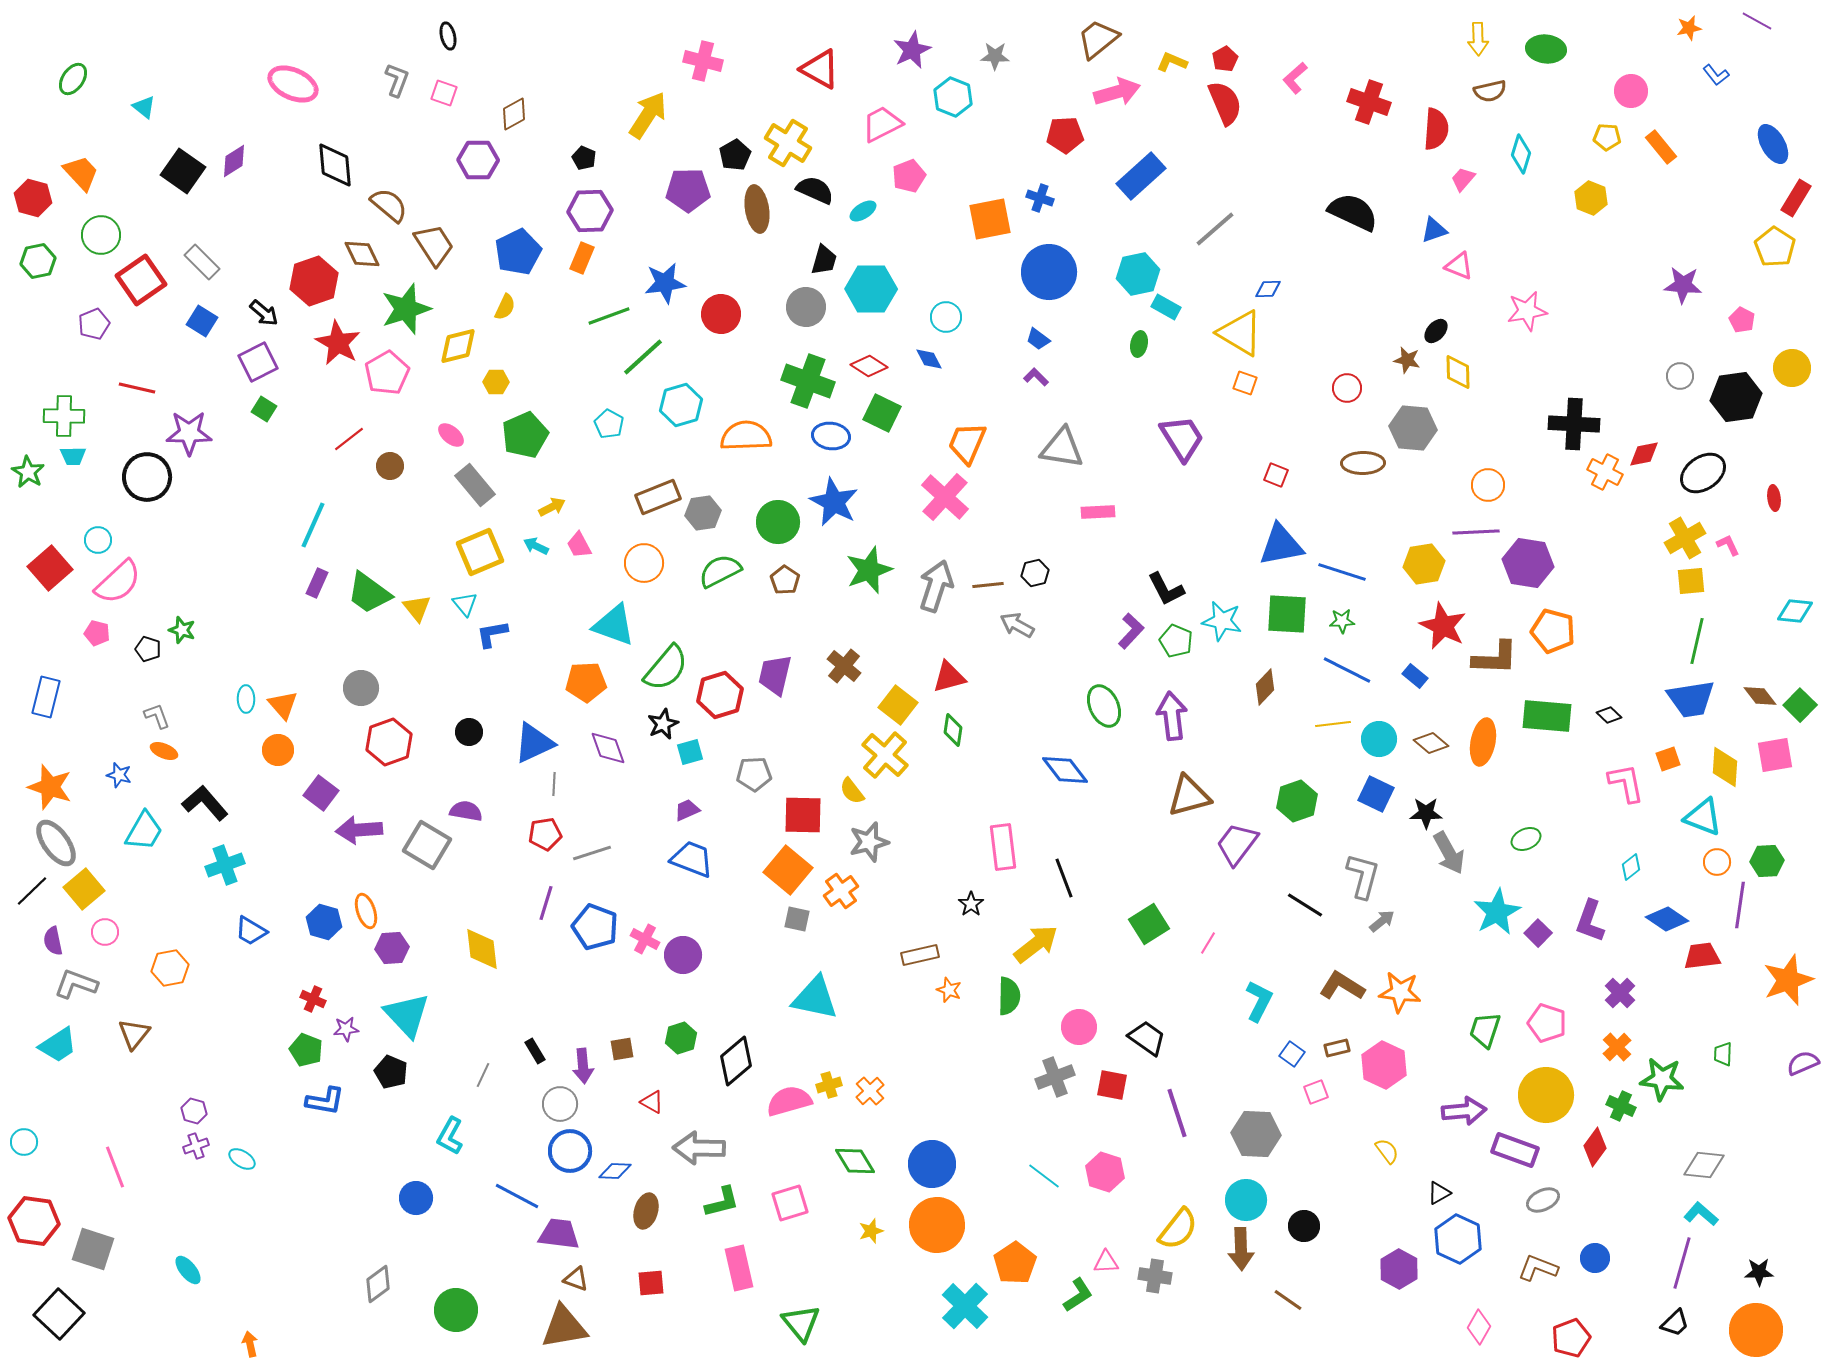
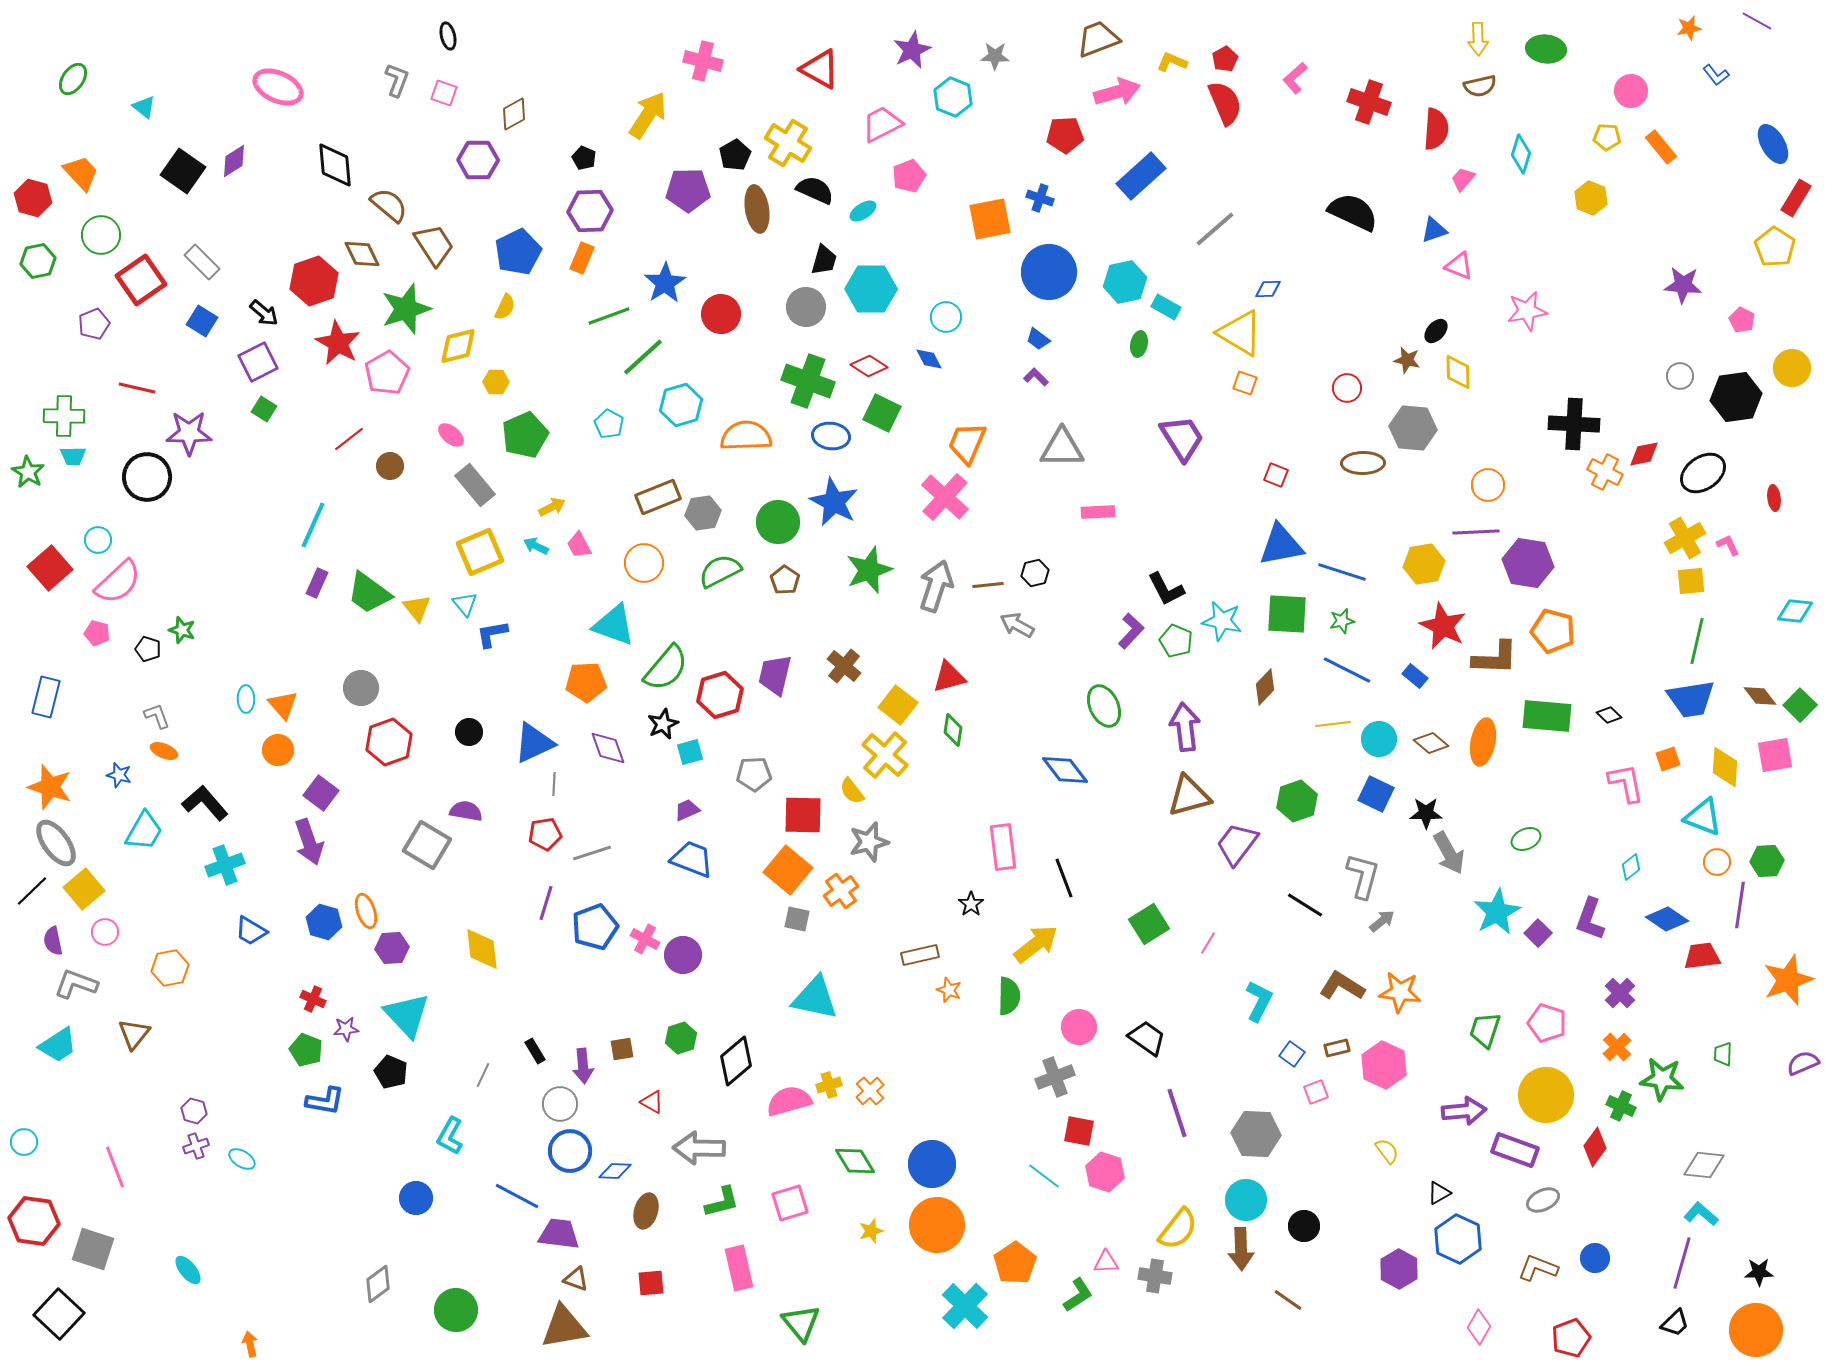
brown trapezoid at (1098, 39): rotated 18 degrees clockwise
pink ellipse at (293, 84): moved 15 px left, 3 px down
brown semicircle at (1490, 91): moved 10 px left, 5 px up
cyan hexagon at (1138, 274): moved 13 px left, 8 px down
blue star at (665, 283): rotated 24 degrees counterclockwise
gray triangle at (1062, 448): rotated 9 degrees counterclockwise
green star at (1342, 621): rotated 10 degrees counterclockwise
purple arrow at (1172, 716): moved 13 px right, 11 px down
purple arrow at (359, 830): moved 50 px left, 12 px down; rotated 105 degrees counterclockwise
purple L-shape at (1590, 921): moved 2 px up
blue pentagon at (595, 927): rotated 30 degrees clockwise
red square at (1112, 1085): moved 33 px left, 46 px down
